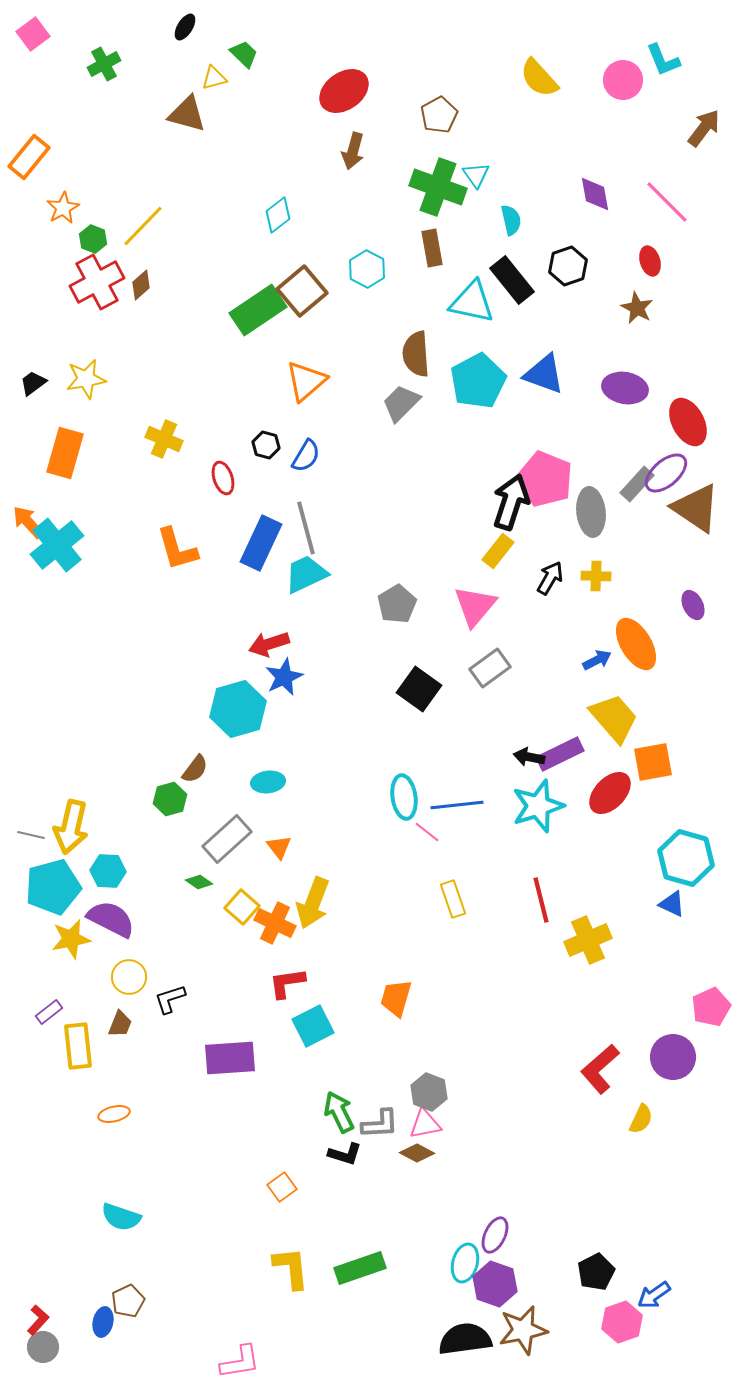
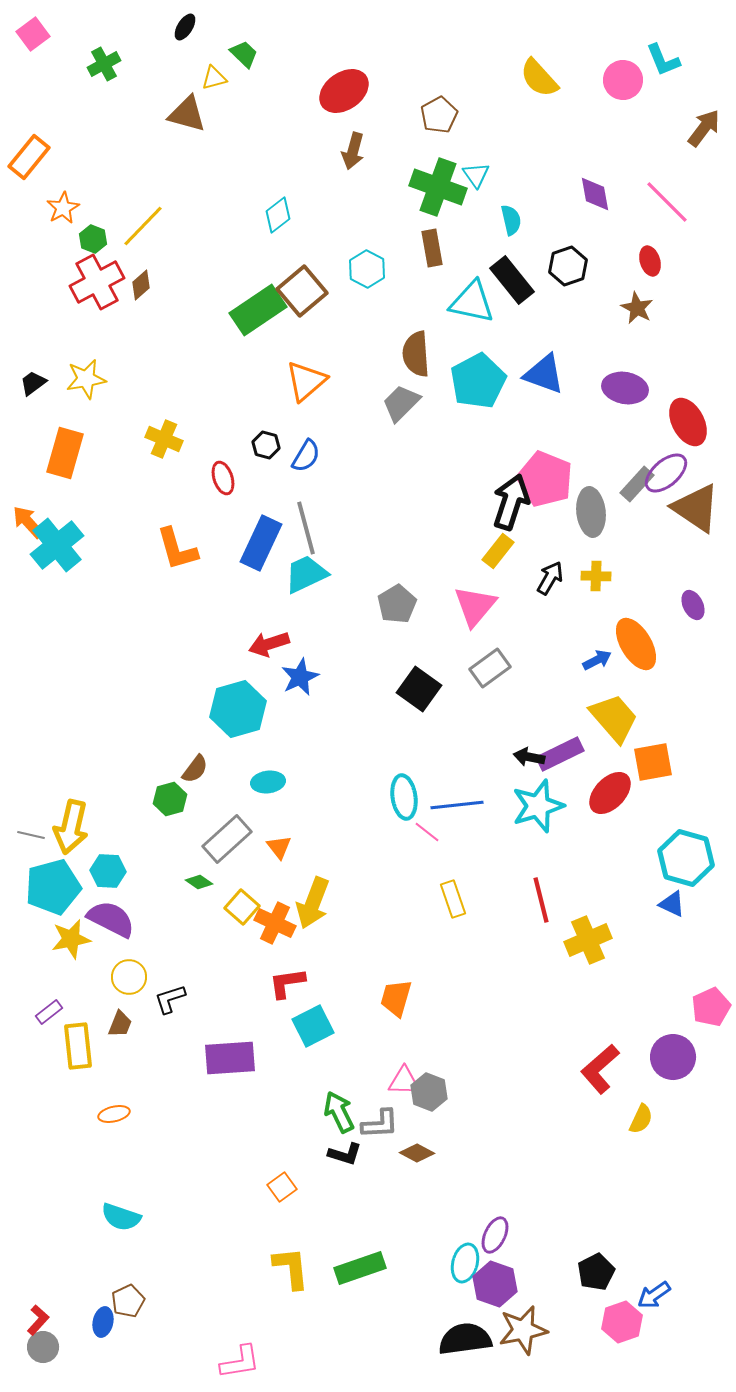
blue star at (284, 677): moved 16 px right
pink triangle at (425, 1124): moved 21 px left, 43 px up; rotated 12 degrees clockwise
